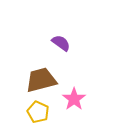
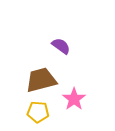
purple semicircle: moved 3 px down
yellow pentagon: rotated 20 degrees counterclockwise
